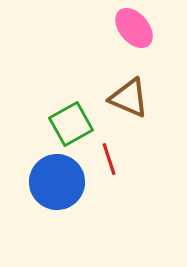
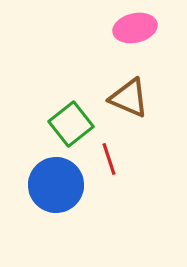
pink ellipse: moved 1 px right; rotated 63 degrees counterclockwise
green square: rotated 9 degrees counterclockwise
blue circle: moved 1 px left, 3 px down
